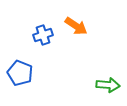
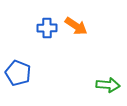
blue cross: moved 4 px right, 7 px up; rotated 18 degrees clockwise
blue pentagon: moved 2 px left
